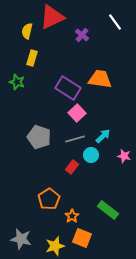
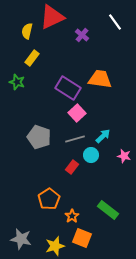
yellow rectangle: rotated 21 degrees clockwise
